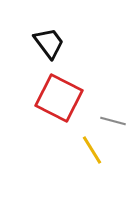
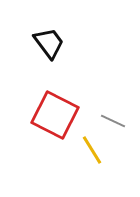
red square: moved 4 px left, 17 px down
gray line: rotated 10 degrees clockwise
